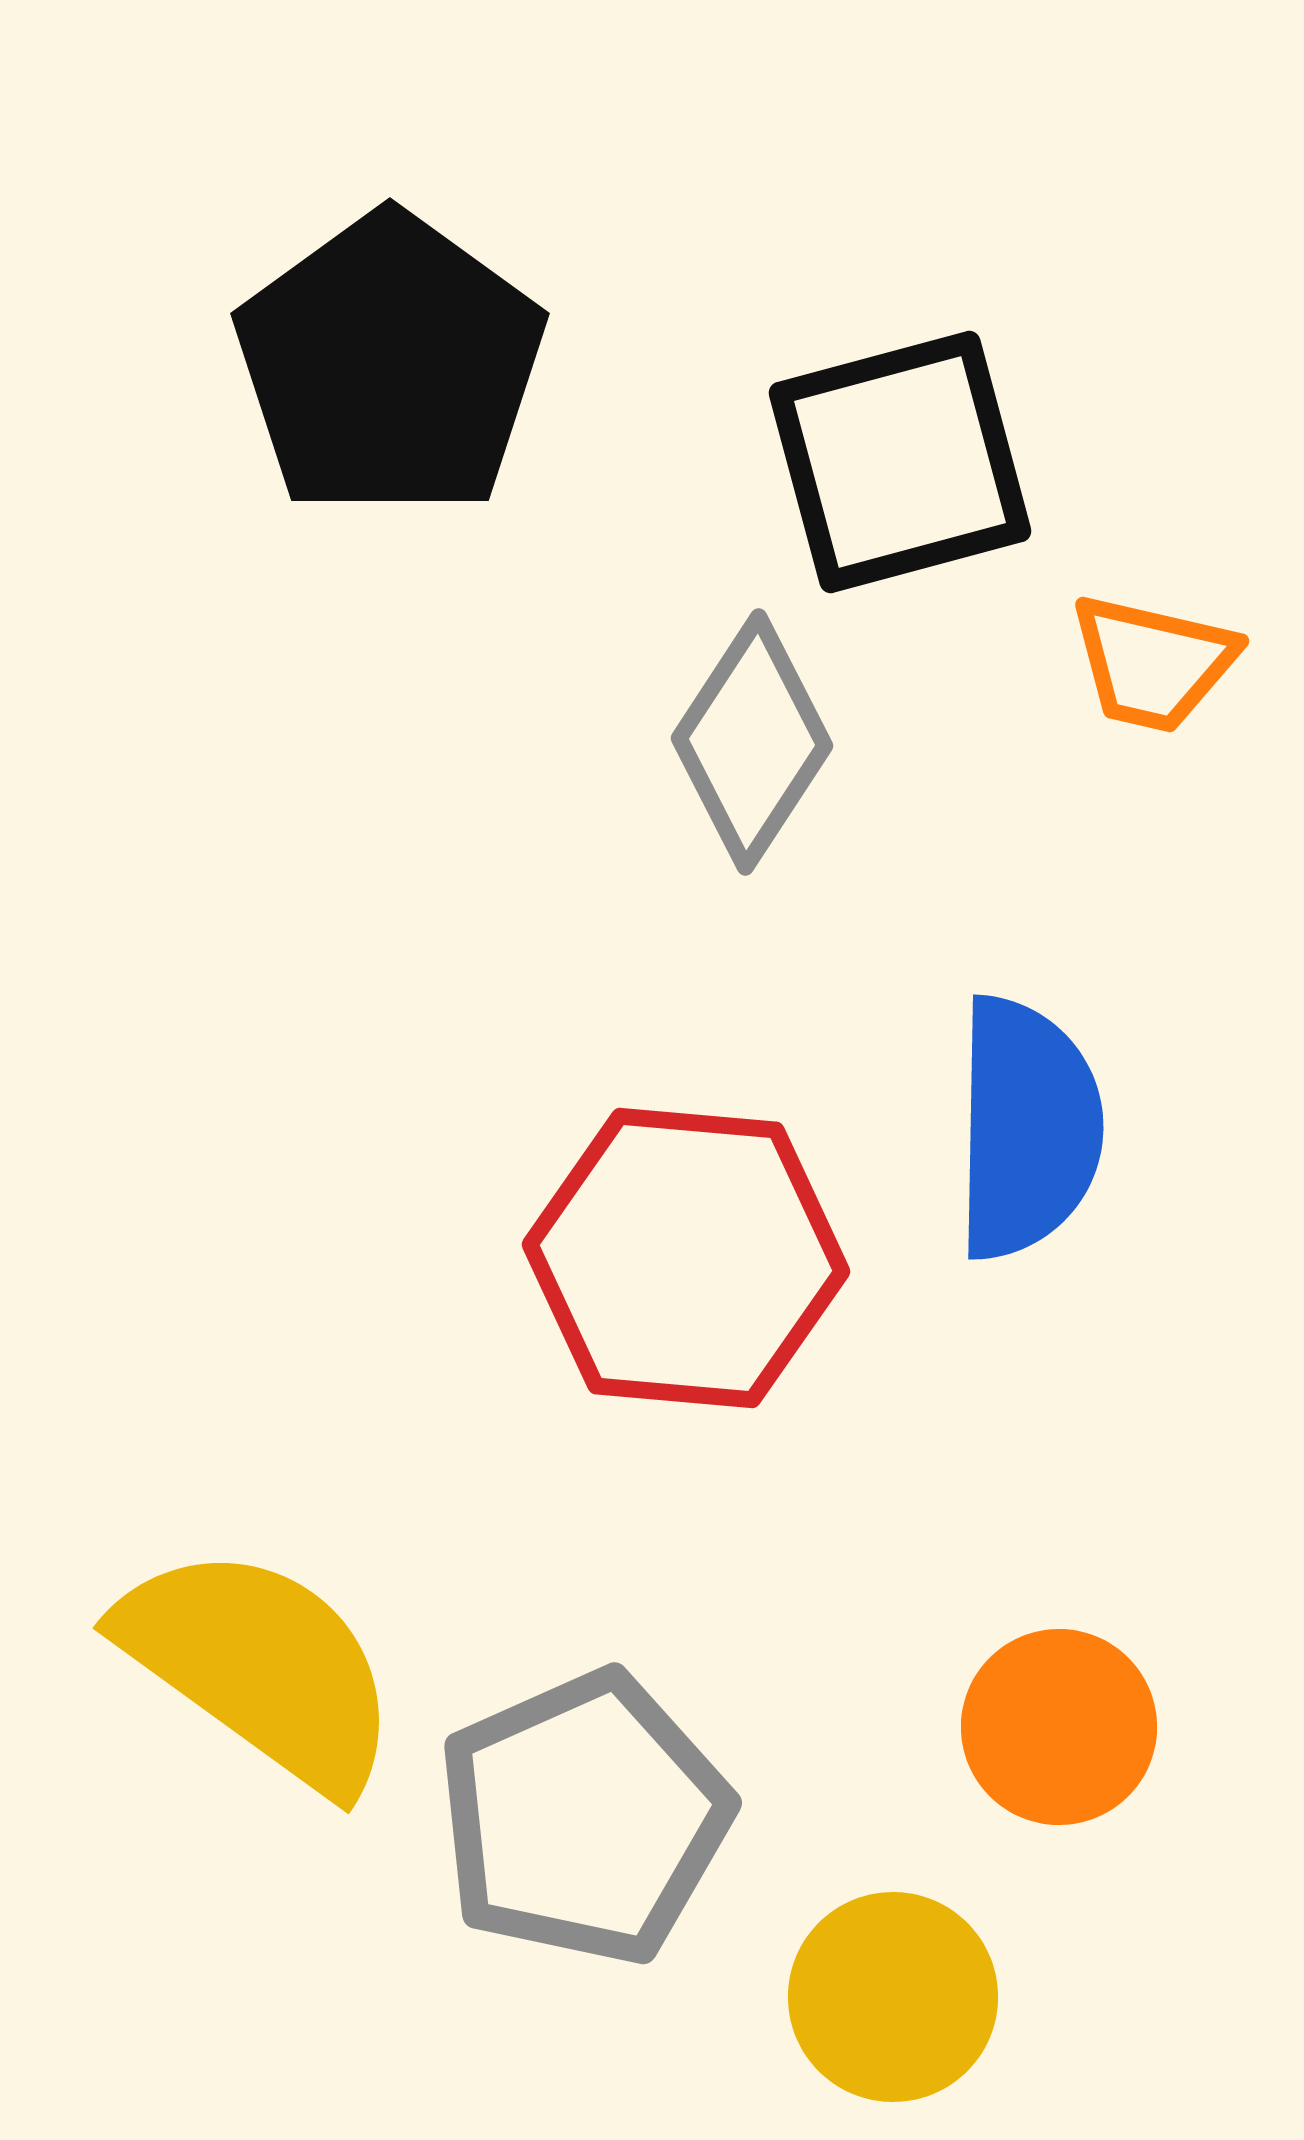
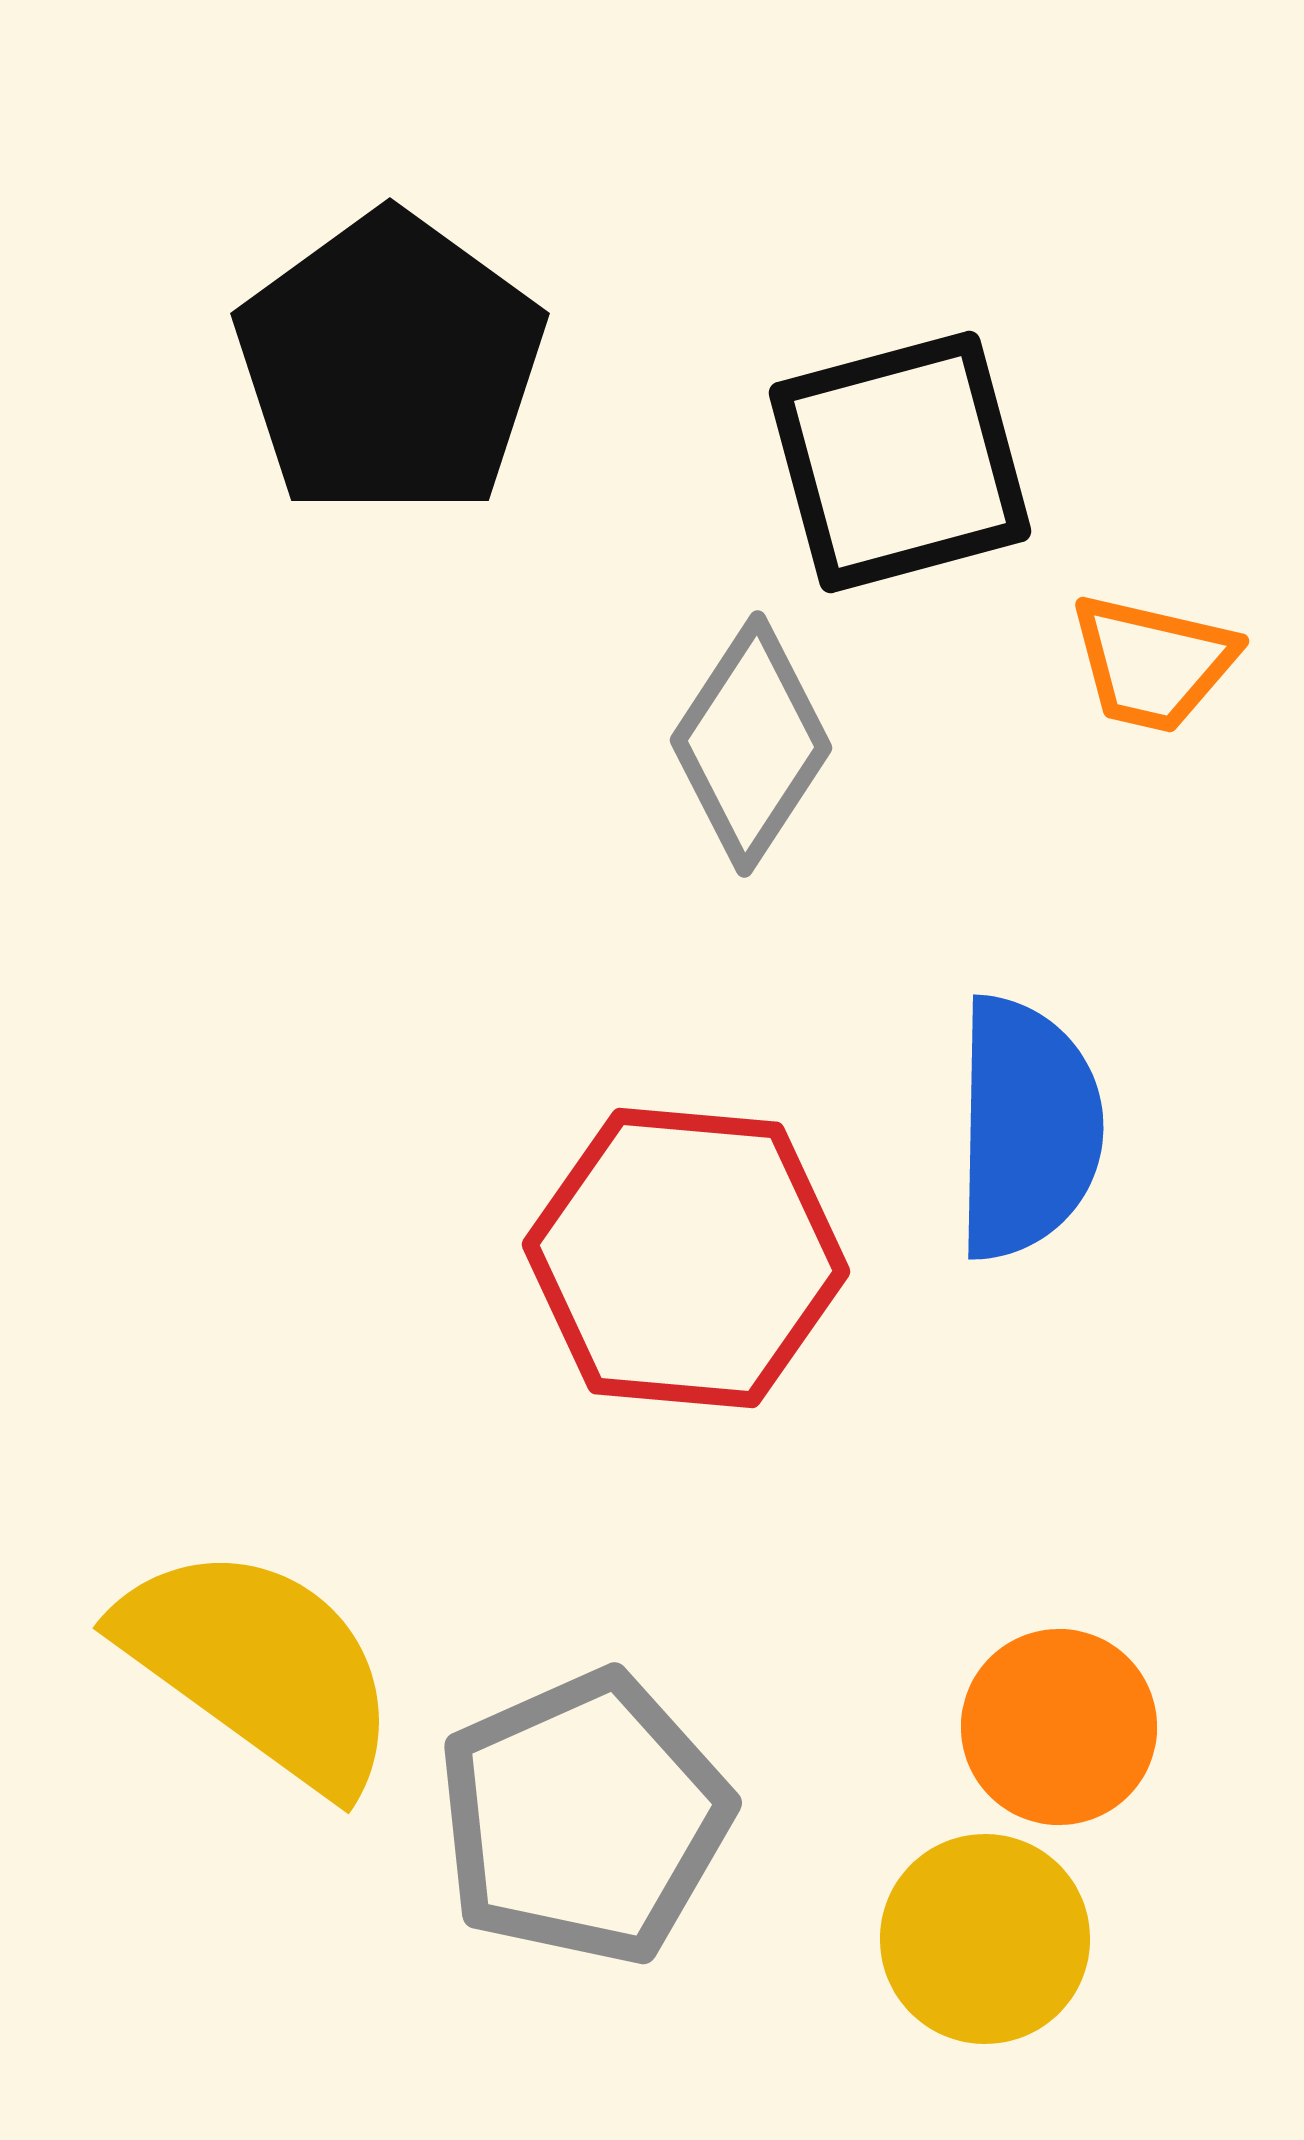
gray diamond: moved 1 px left, 2 px down
yellow circle: moved 92 px right, 58 px up
